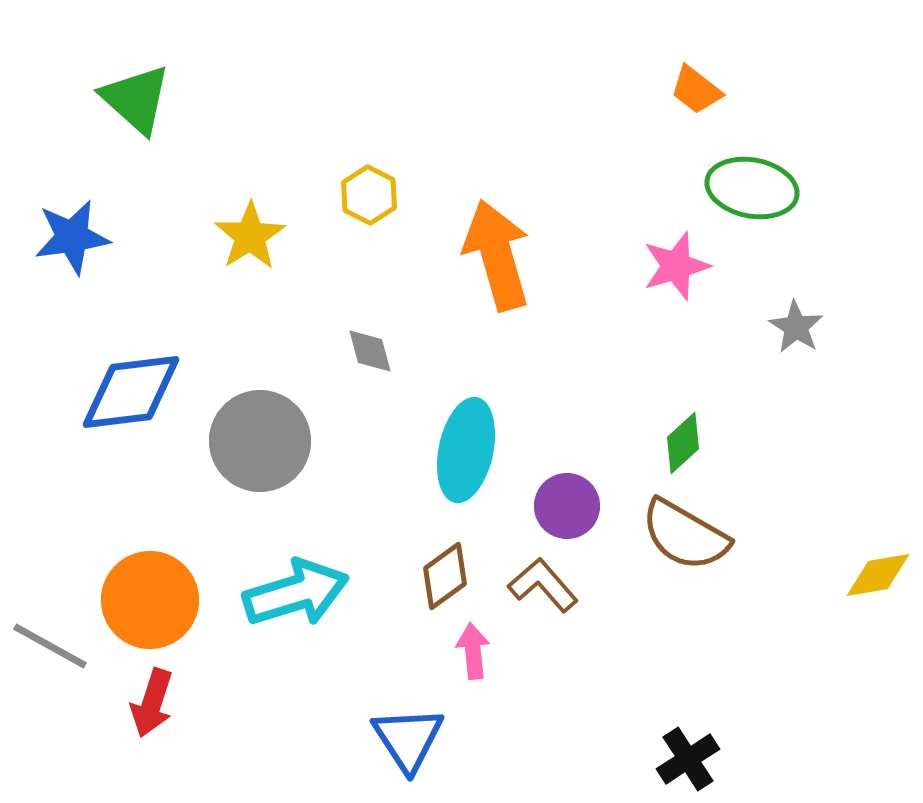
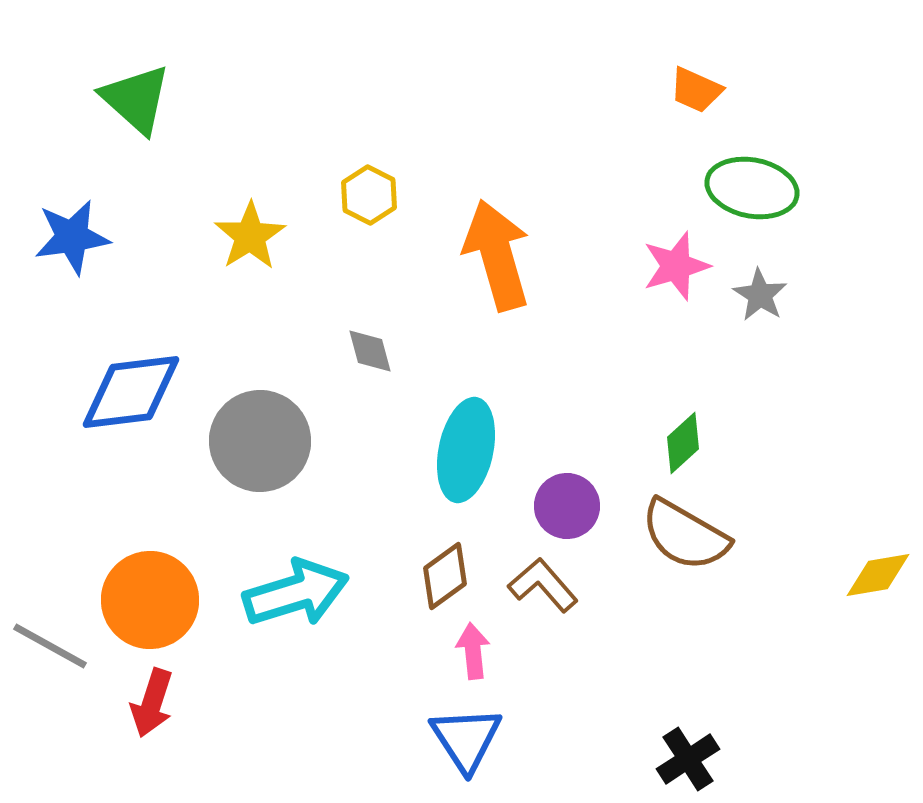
orange trapezoid: rotated 14 degrees counterclockwise
gray star: moved 36 px left, 32 px up
blue triangle: moved 58 px right
